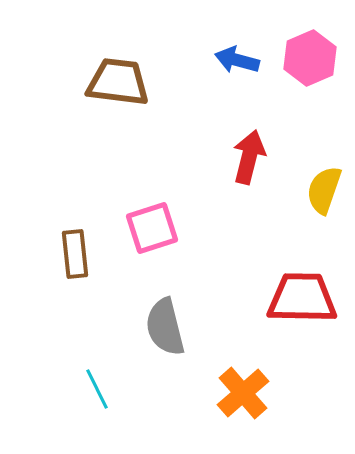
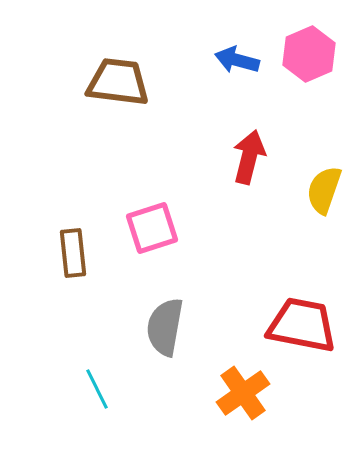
pink hexagon: moved 1 px left, 4 px up
brown rectangle: moved 2 px left, 1 px up
red trapezoid: moved 27 px down; rotated 10 degrees clockwise
gray semicircle: rotated 24 degrees clockwise
orange cross: rotated 6 degrees clockwise
